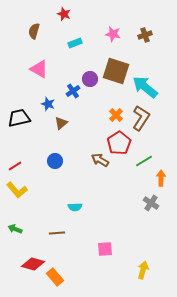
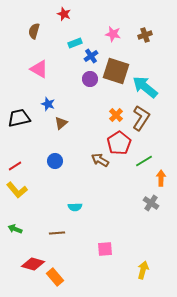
blue cross: moved 18 px right, 35 px up
